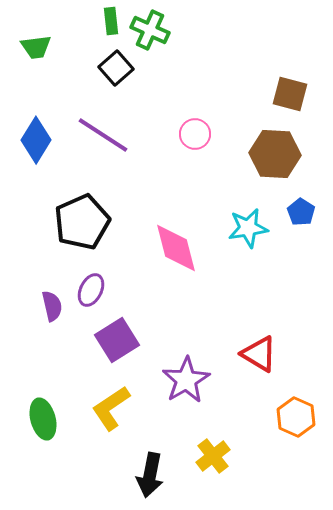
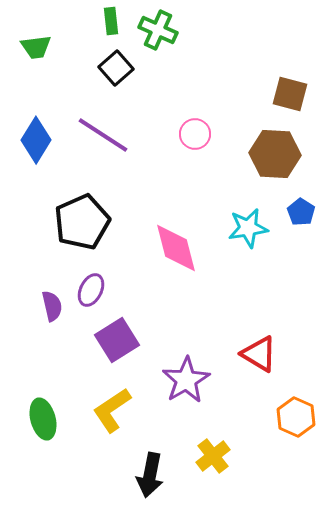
green cross: moved 8 px right
yellow L-shape: moved 1 px right, 2 px down
